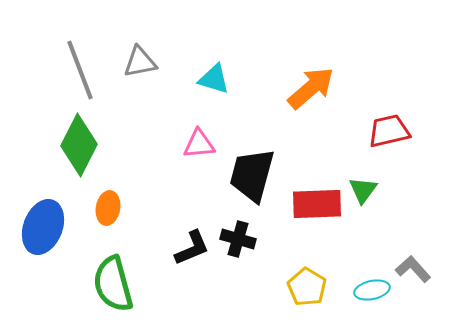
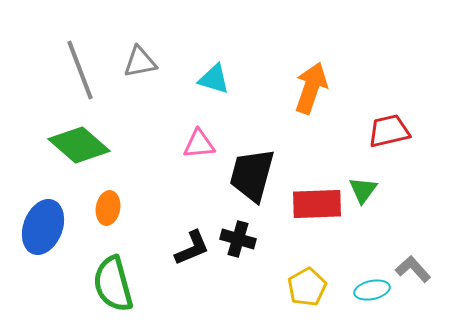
orange arrow: rotated 30 degrees counterclockwise
green diamond: rotated 76 degrees counterclockwise
yellow pentagon: rotated 12 degrees clockwise
